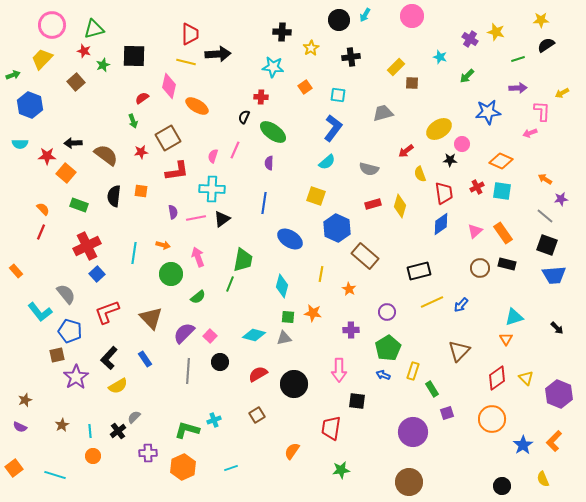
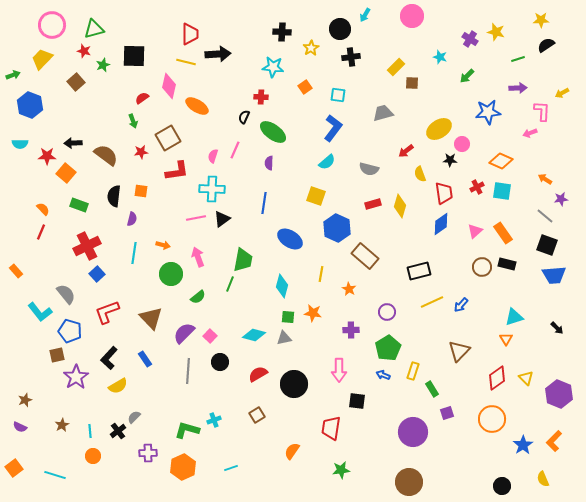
black circle at (339, 20): moved 1 px right, 9 px down
purple semicircle at (173, 212): moved 41 px left, 7 px down; rotated 24 degrees clockwise
brown circle at (480, 268): moved 2 px right, 1 px up
